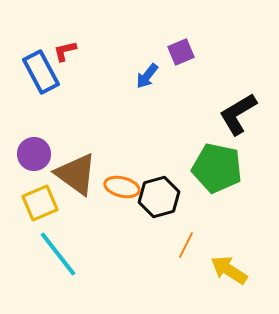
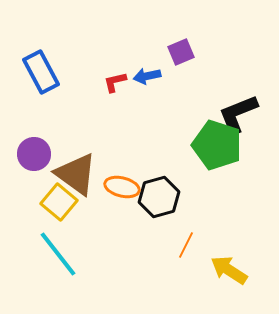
red L-shape: moved 50 px right, 31 px down
blue arrow: rotated 40 degrees clockwise
black L-shape: rotated 9 degrees clockwise
green pentagon: moved 23 px up; rotated 6 degrees clockwise
yellow square: moved 19 px right, 1 px up; rotated 27 degrees counterclockwise
